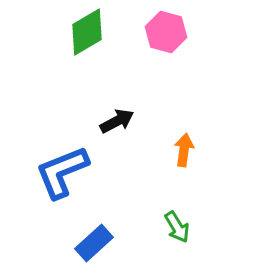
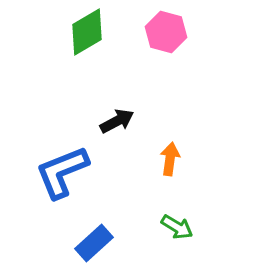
orange arrow: moved 14 px left, 9 px down
green arrow: rotated 28 degrees counterclockwise
